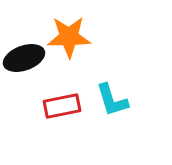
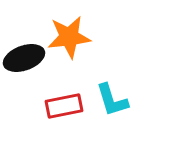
orange star: rotated 6 degrees counterclockwise
red rectangle: moved 2 px right
